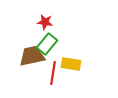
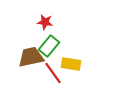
green rectangle: moved 2 px right, 2 px down
brown trapezoid: moved 1 px left, 1 px down
red line: rotated 45 degrees counterclockwise
